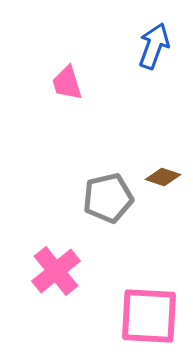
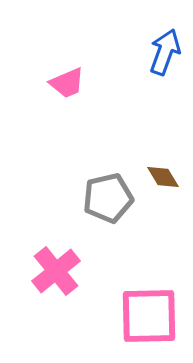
blue arrow: moved 11 px right, 6 px down
pink trapezoid: rotated 96 degrees counterclockwise
brown diamond: rotated 40 degrees clockwise
pink square: rotated 4 degrees counterclockwise
